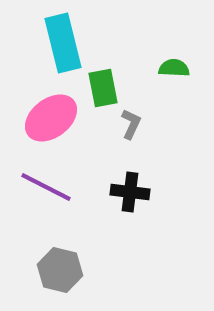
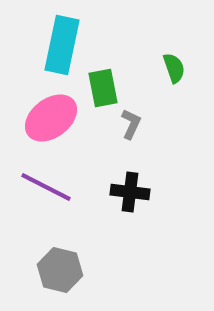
cyan rectangle: moved 1 px left, 2 px down; rotated 26 degrees clockwise
green semicircle: rotated 68 degrees clockwise
